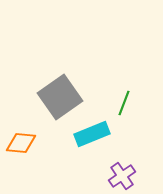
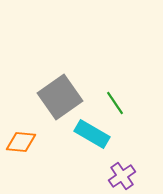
green line: moved 9 px left; rotated 55 degrees counterclockwise
cyan rectangle: rotated 52 degrees clockwise
orange diamond: moved 1 px up
